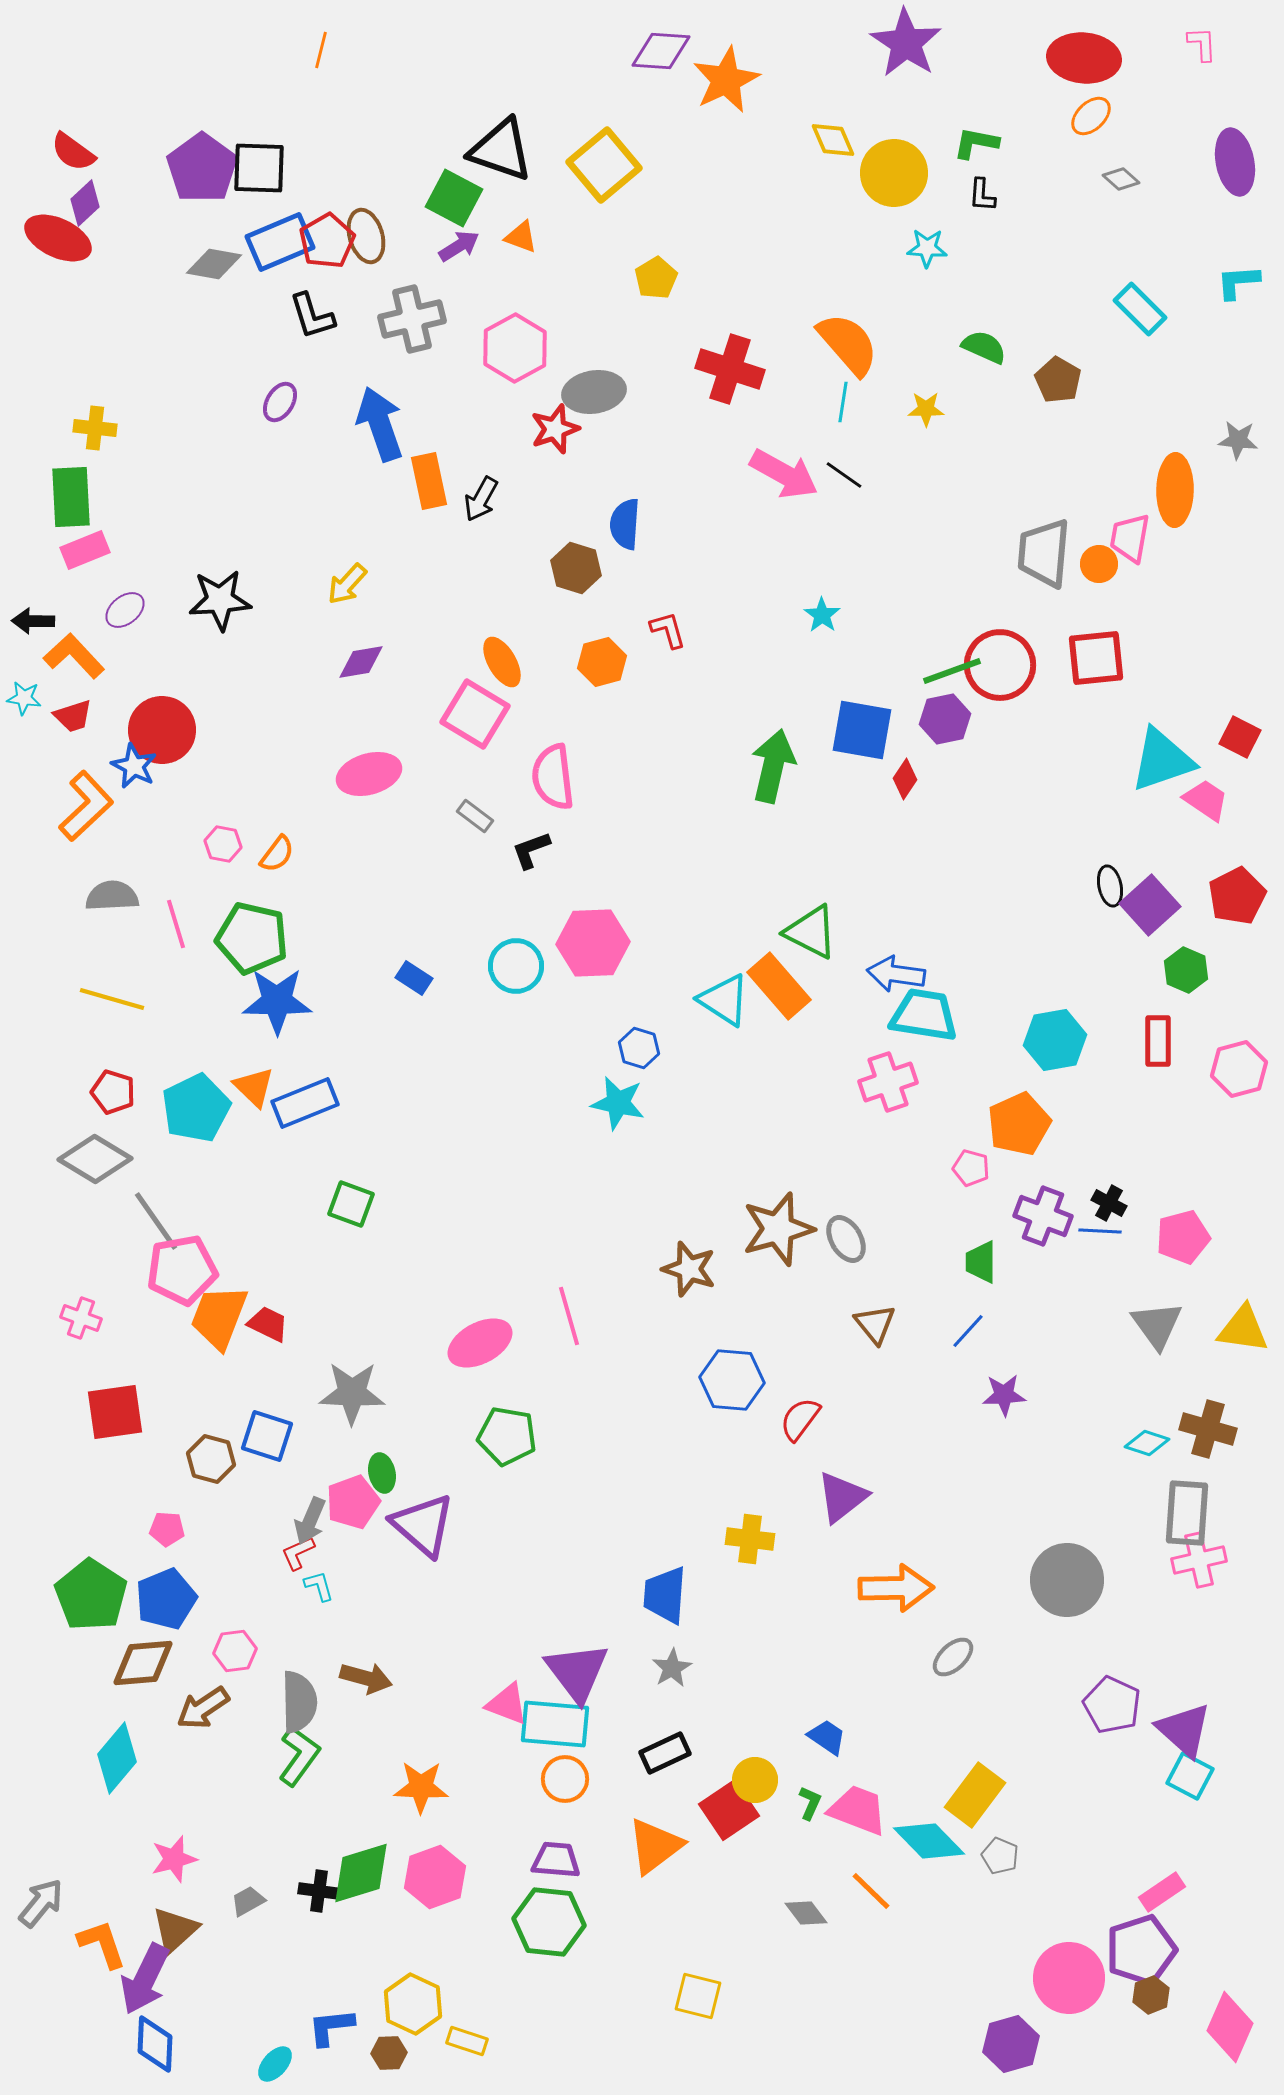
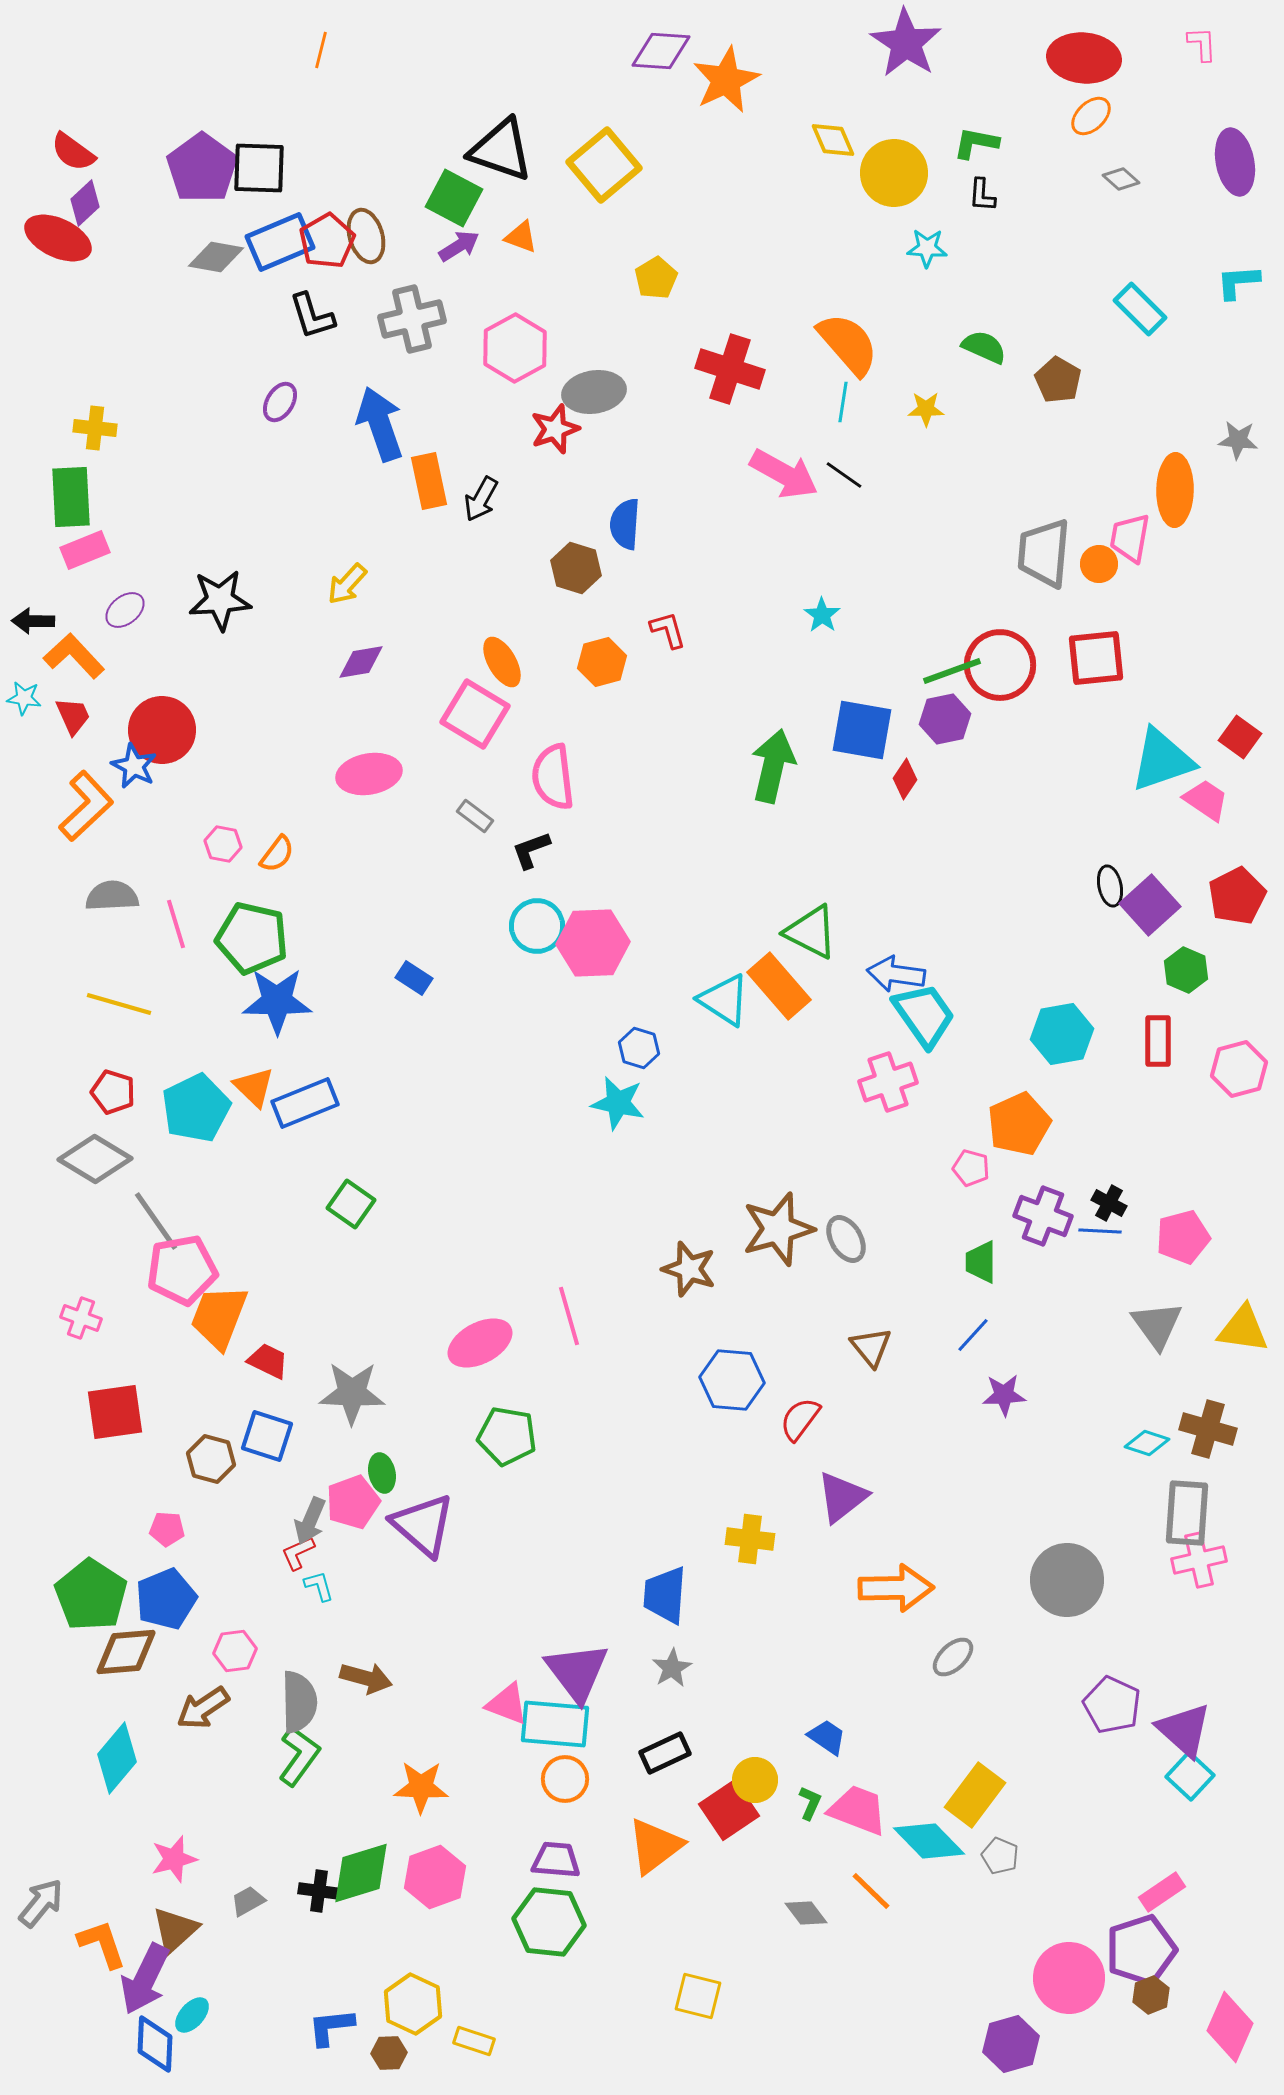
gray diamond at (214, 264): moved 2 px right, 7 px up
red trapezoid at (73, 716): rotated 96 degrees counterclockwise
red square at (1240, 737): rotated 9 degrees clockwise
pink ellipse at (369, 774): rotated 6 degrees clockwise
cyan circle at (516, 966): moved 21 px right, 40 px up
yellow line at (112, 999): moved 7 px right, 5 px down
cyan trapezoid at (924, 1015): rotated 46 degrees clockwise
cyan hexagon at (1055, 1040): moved 7 px right, 6 px up
green square at (351, 1204): rotated 15 degrees clockwise
red trapezoid at (268, 1324): moved 37 px down
brown triangle at (875, 1324): moved 4 px left, 23 px down
blue line at (968, 1331): moved 5 px right, 4 px down
brown diamond at (143, 1663): moved 17 px left, 11 px up
cyan square at (1190, 1776): rotated 15 degrees clockwise
yellow rectangle at (467, 2041): moved 7 px right
cyan ellipse at (275, 2064): moved 83 px left, 49 px up
